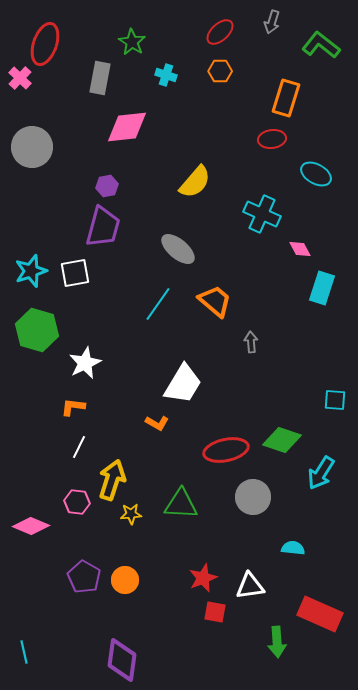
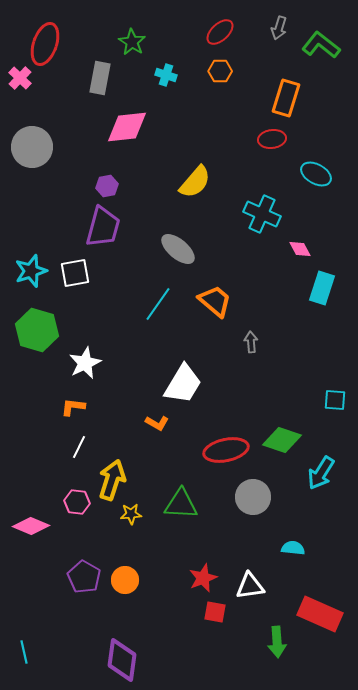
gray arrow at (272, 22): moved 7 px right, 6 px down
